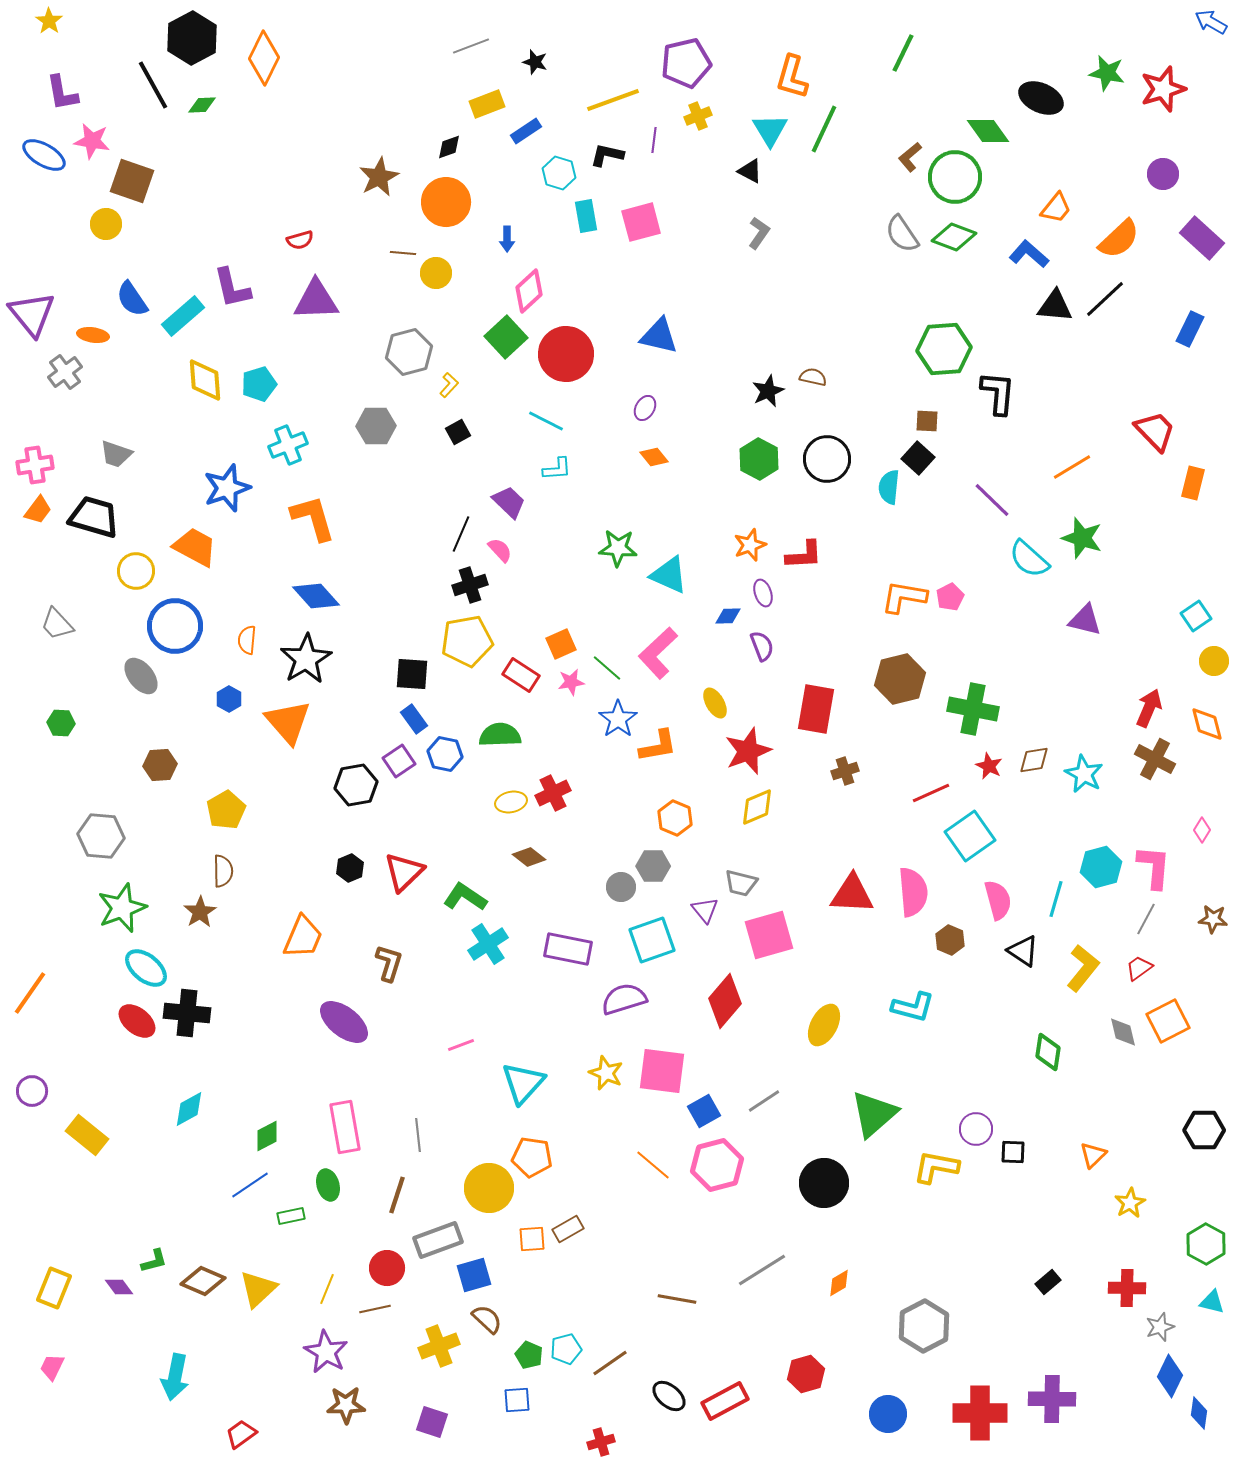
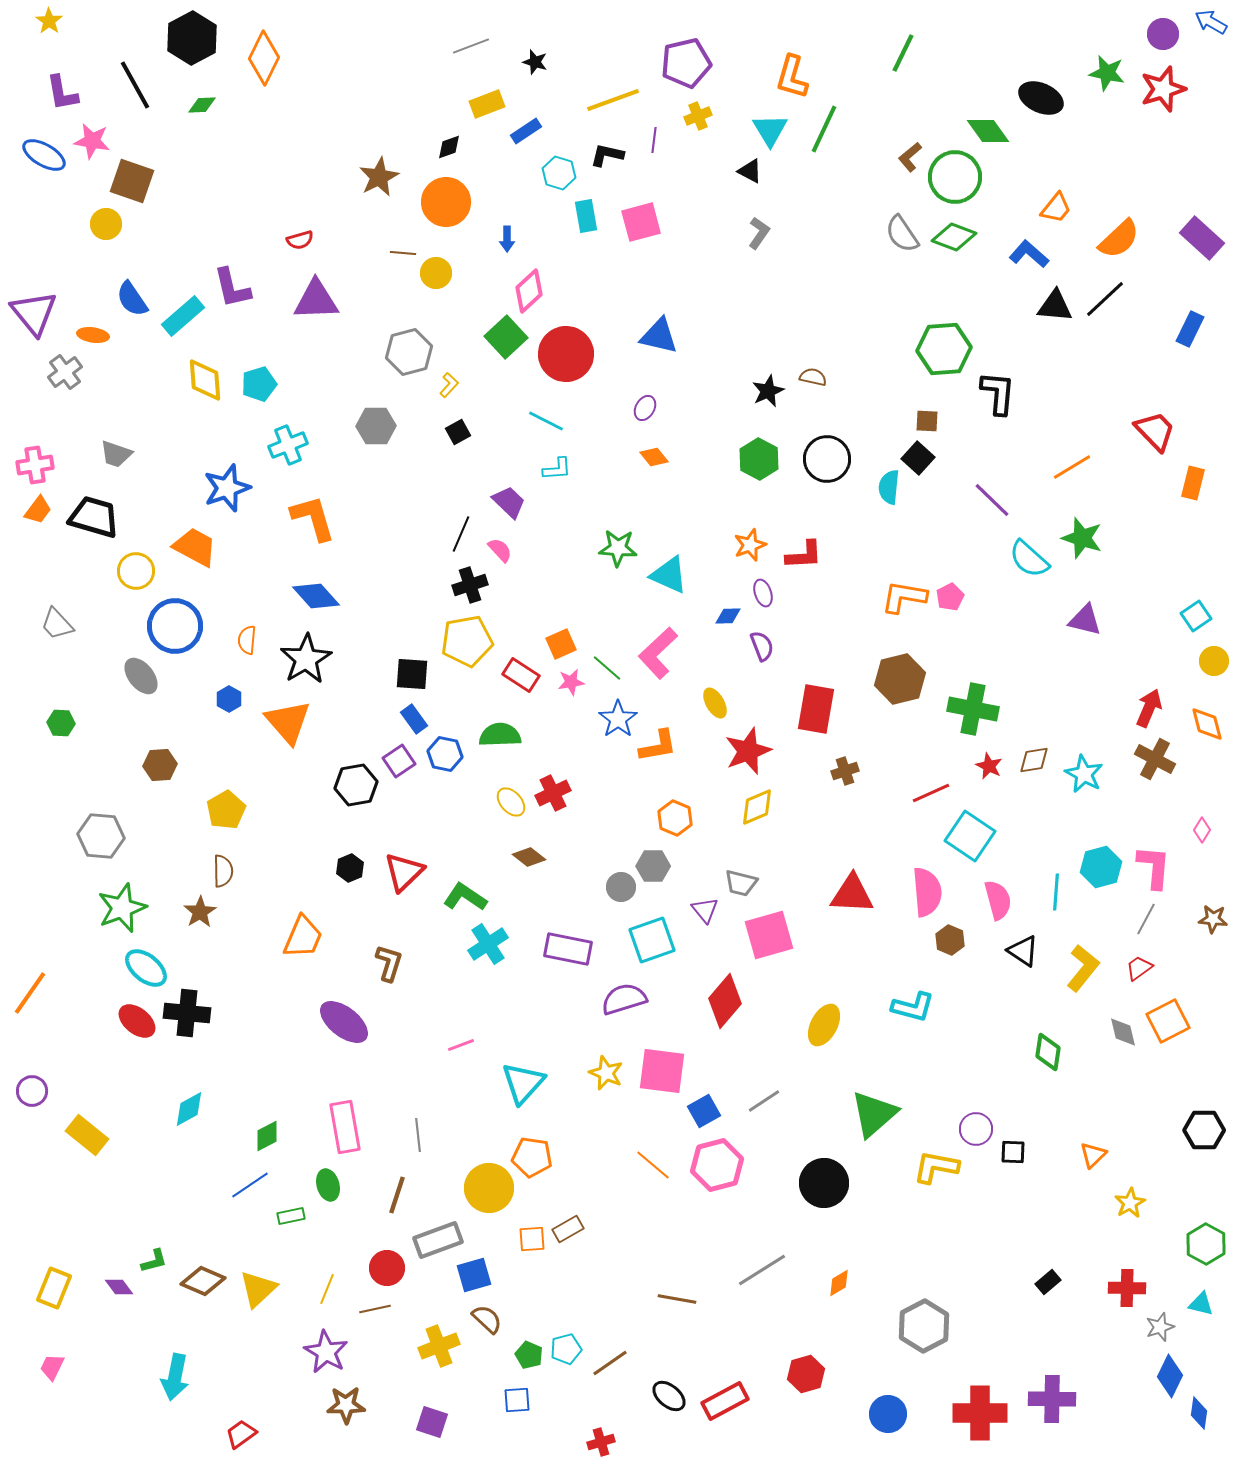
black line at (153, 85): moved 18 px left
purple circle at (1163, 174): moved 140 px up
purple triangle at (32, 314): moved 2 px right, 1 px up
yellow ellipse at (511, 802): rotated 60 degrees clockwise
cyan square at (970, 836): rotated 21 degrees counterclockwise
pink semicircle at (913, 892): moved 14 px right
cyan line at (1056, 899): moved 7 px up; rotated 12 degrees counterclockwise
cyan triangle at (1212, 1302): moved 11 px left, 2 px down
